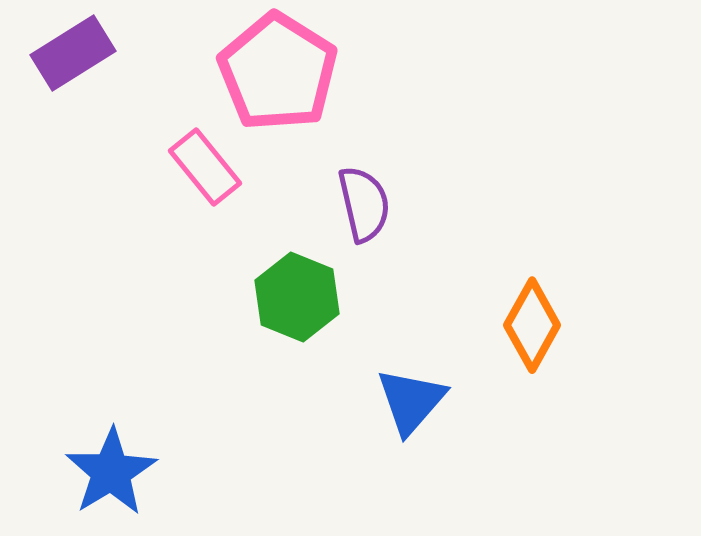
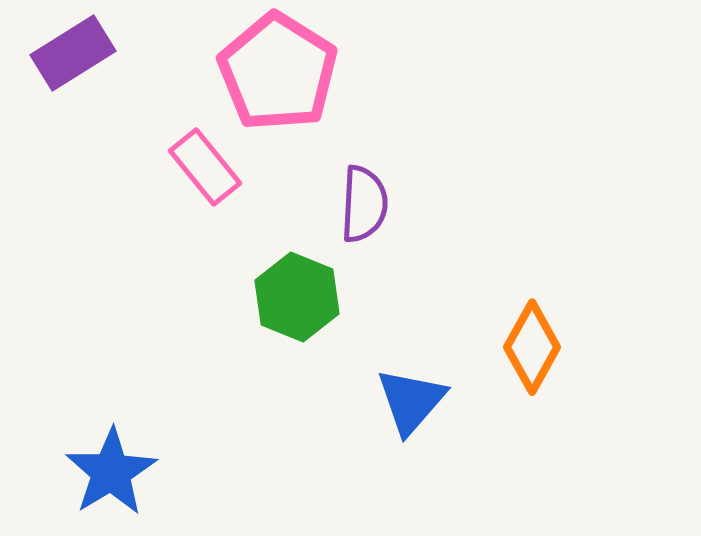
purple semicircle: rotated 16 degrees clockwise
orange diamond: moved 22 px down
